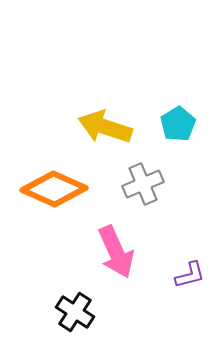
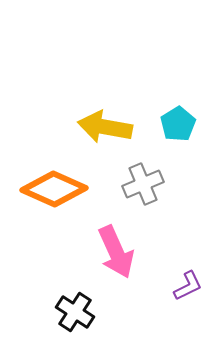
yellow arrow: rotated 8 degrees counterclockwise
purple L-shape: moved 2 px left, 11 px down; rotated 12 degrees counterclockwise
